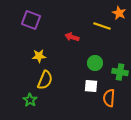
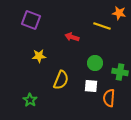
orange star: rotated 16 degrees counterclockwise
yellow semicircle: moved 16 px right
